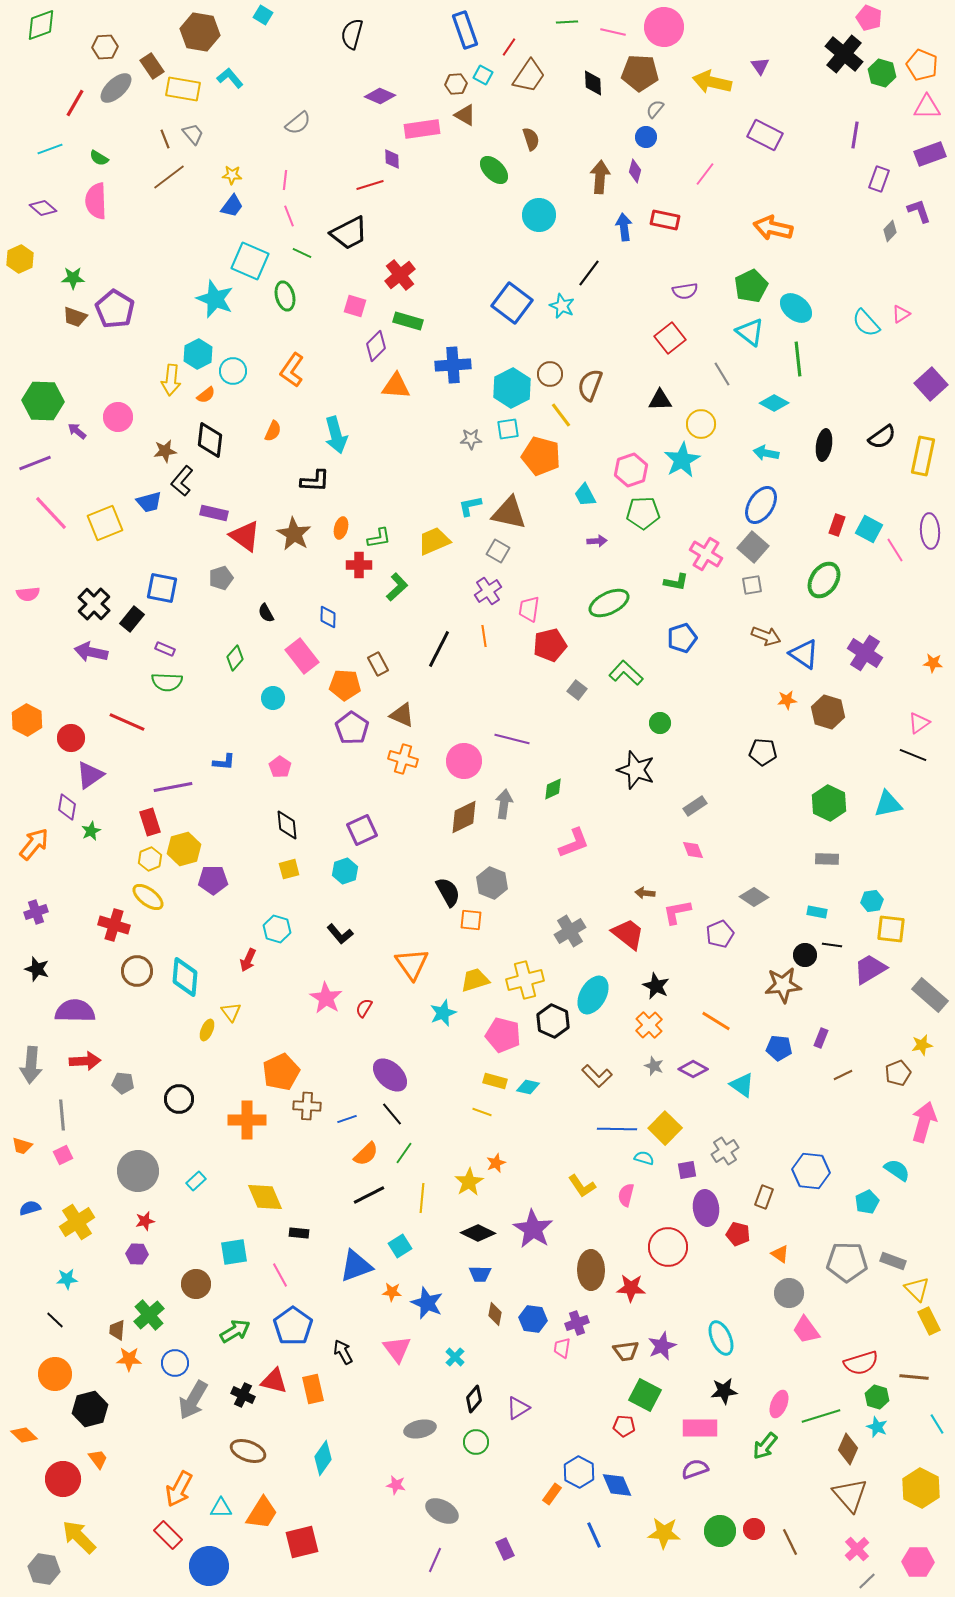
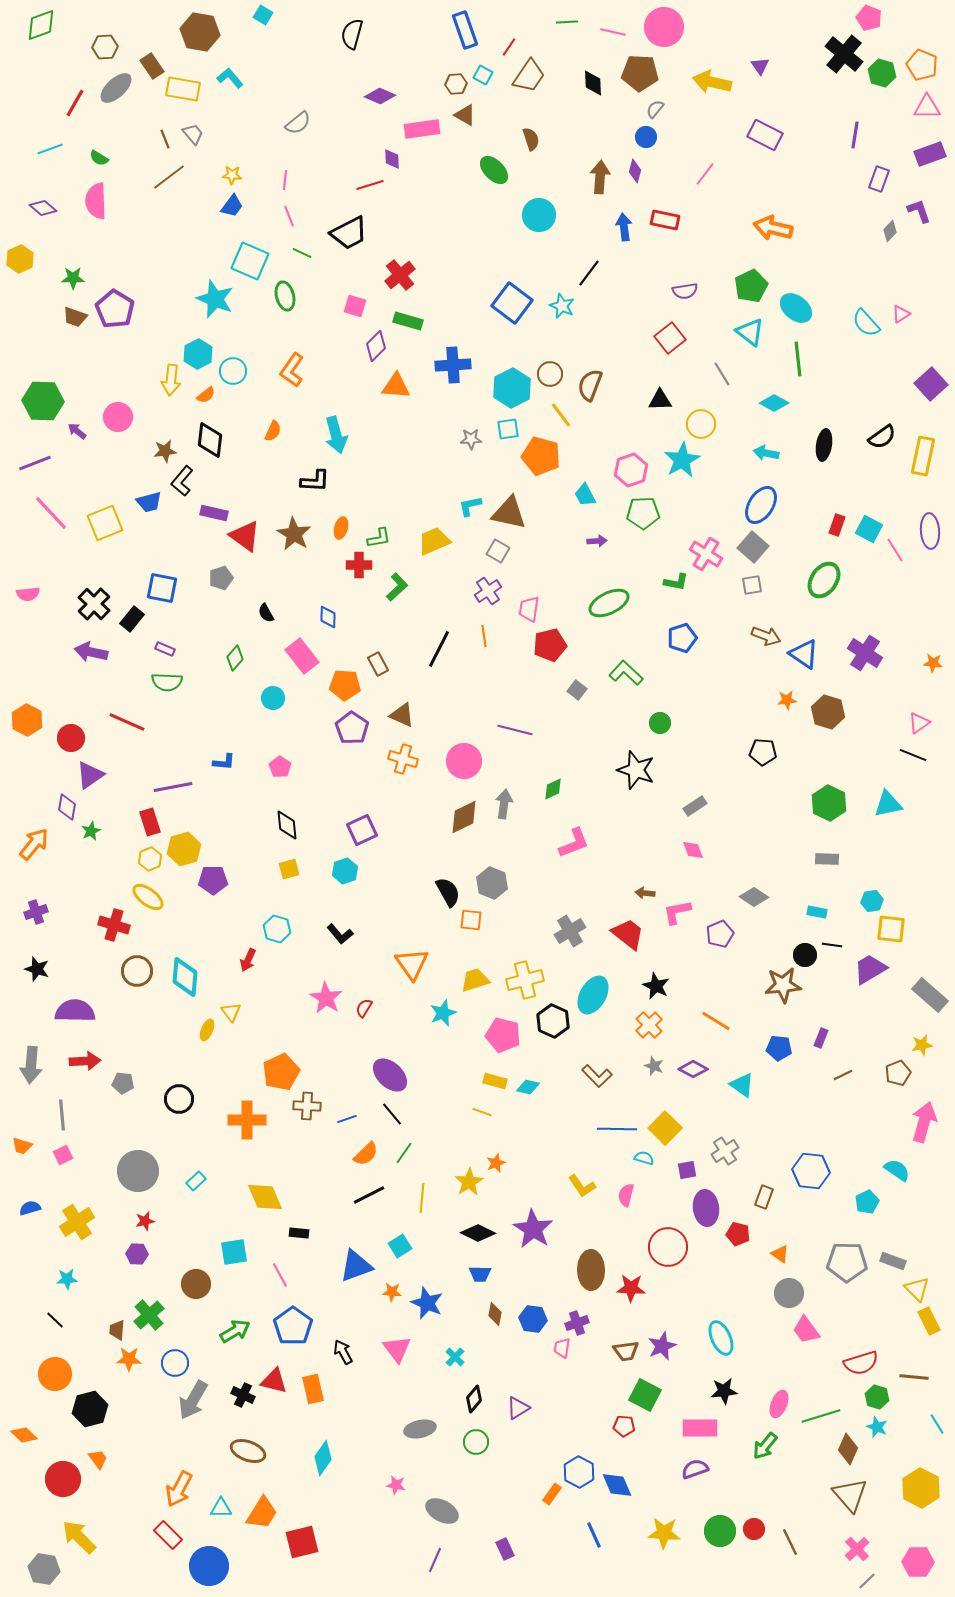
purple line at (512, 739): moved 3 px right, 9 px up
